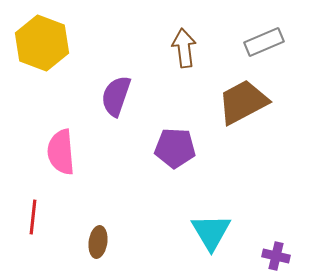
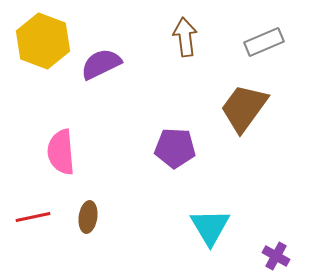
yellow hexagon: moved 1 px right, 2 px up
brown arrow: moved 1 px right, 11 px up
purple semicircle: moved 15 px left, 32 px up; rotated 45 degrees clockwise
brown trapezoid: moved 1 px right, 6 px down; rotated 26 degrees counterclockwise
red line: rotated 72 degrees clockwise
cyan triangle: moved 1 px left, 5 px up
brown ellipse: moved 10 px left, 25 px up
purple cross: rotated 16 degrees clockwise
